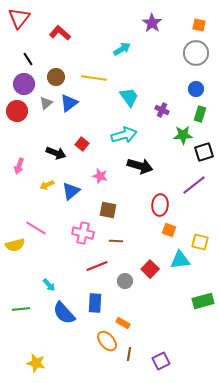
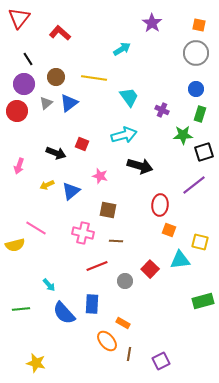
red square at (82, 144): rotated 16 degrees counterclockwise
blue rectangle at (95, 303): moved 3 px left, 1 px down
